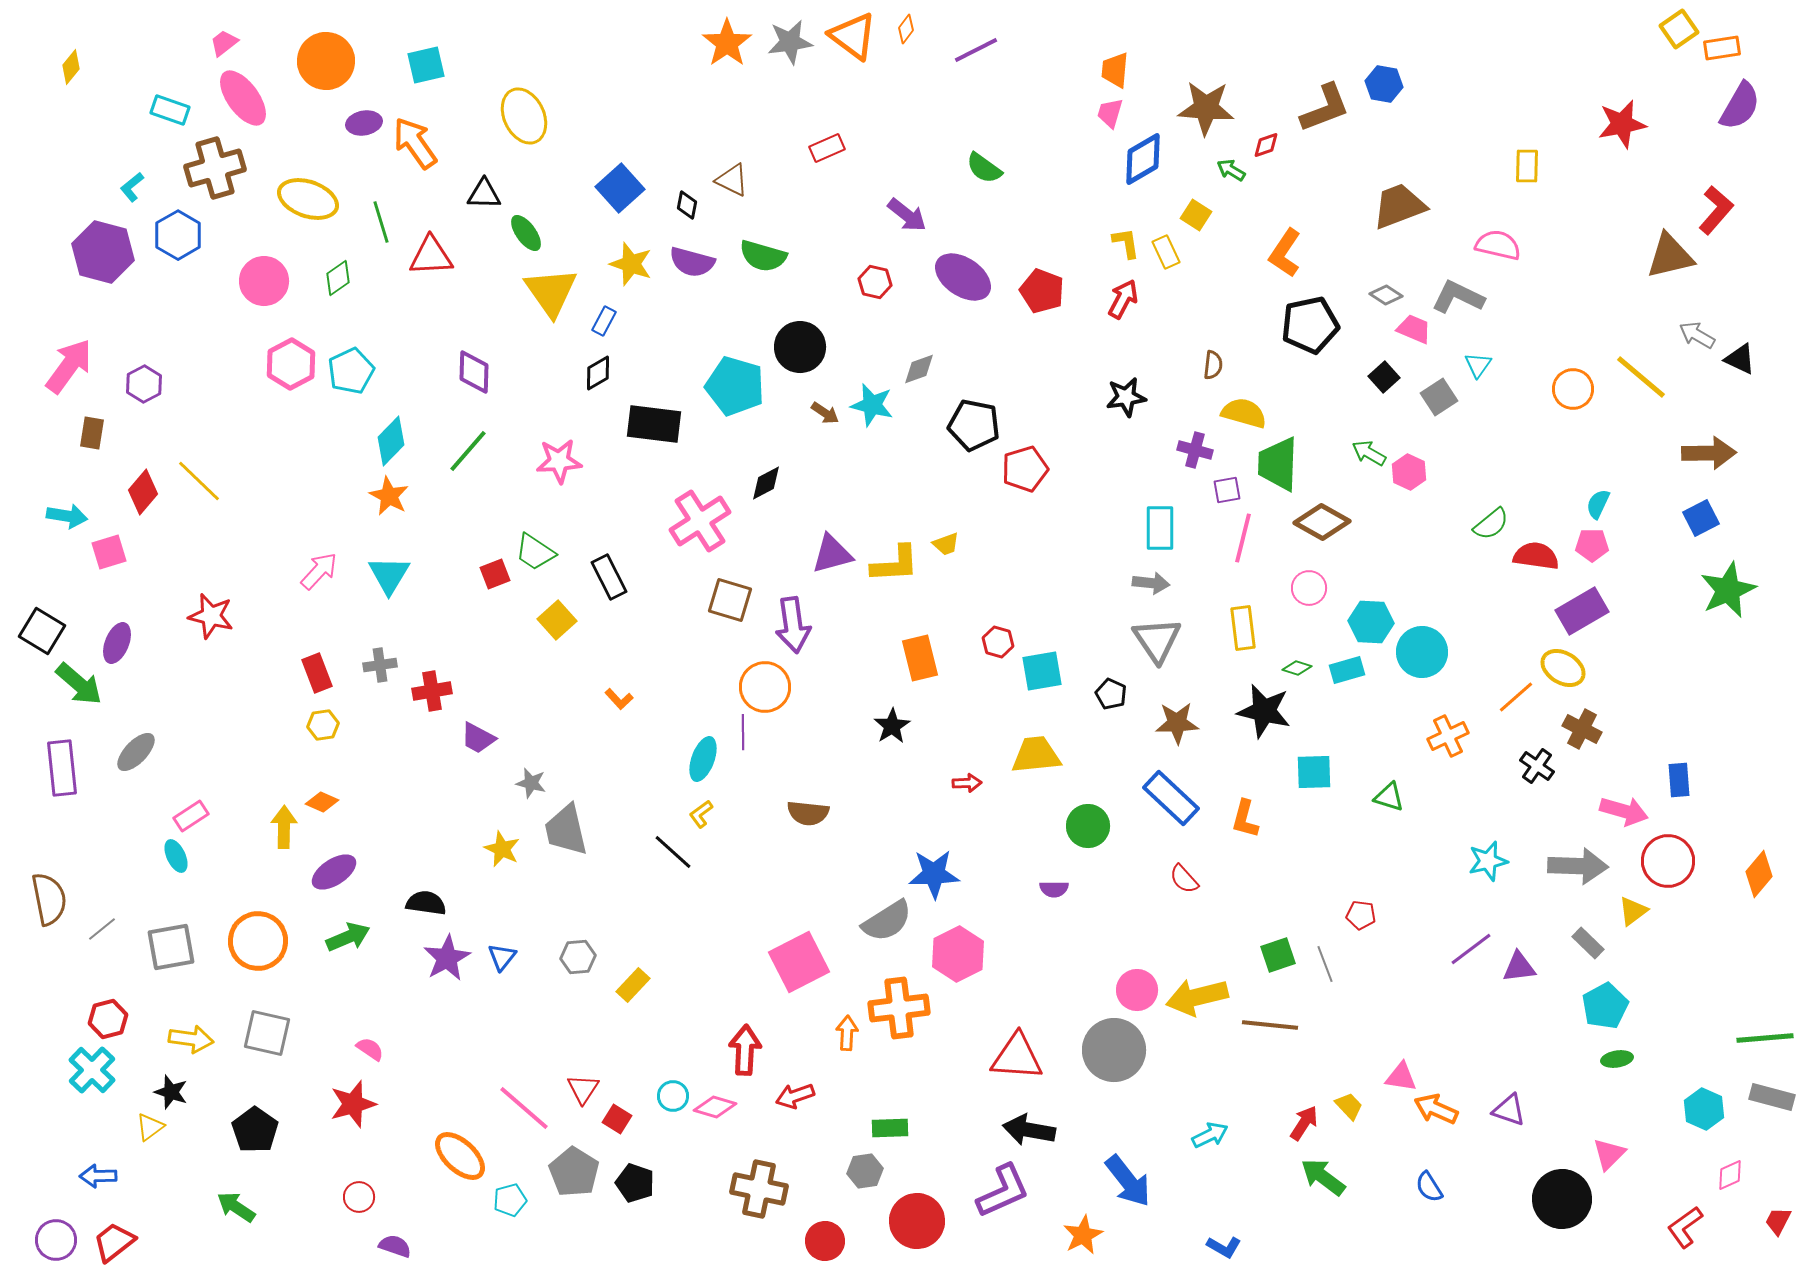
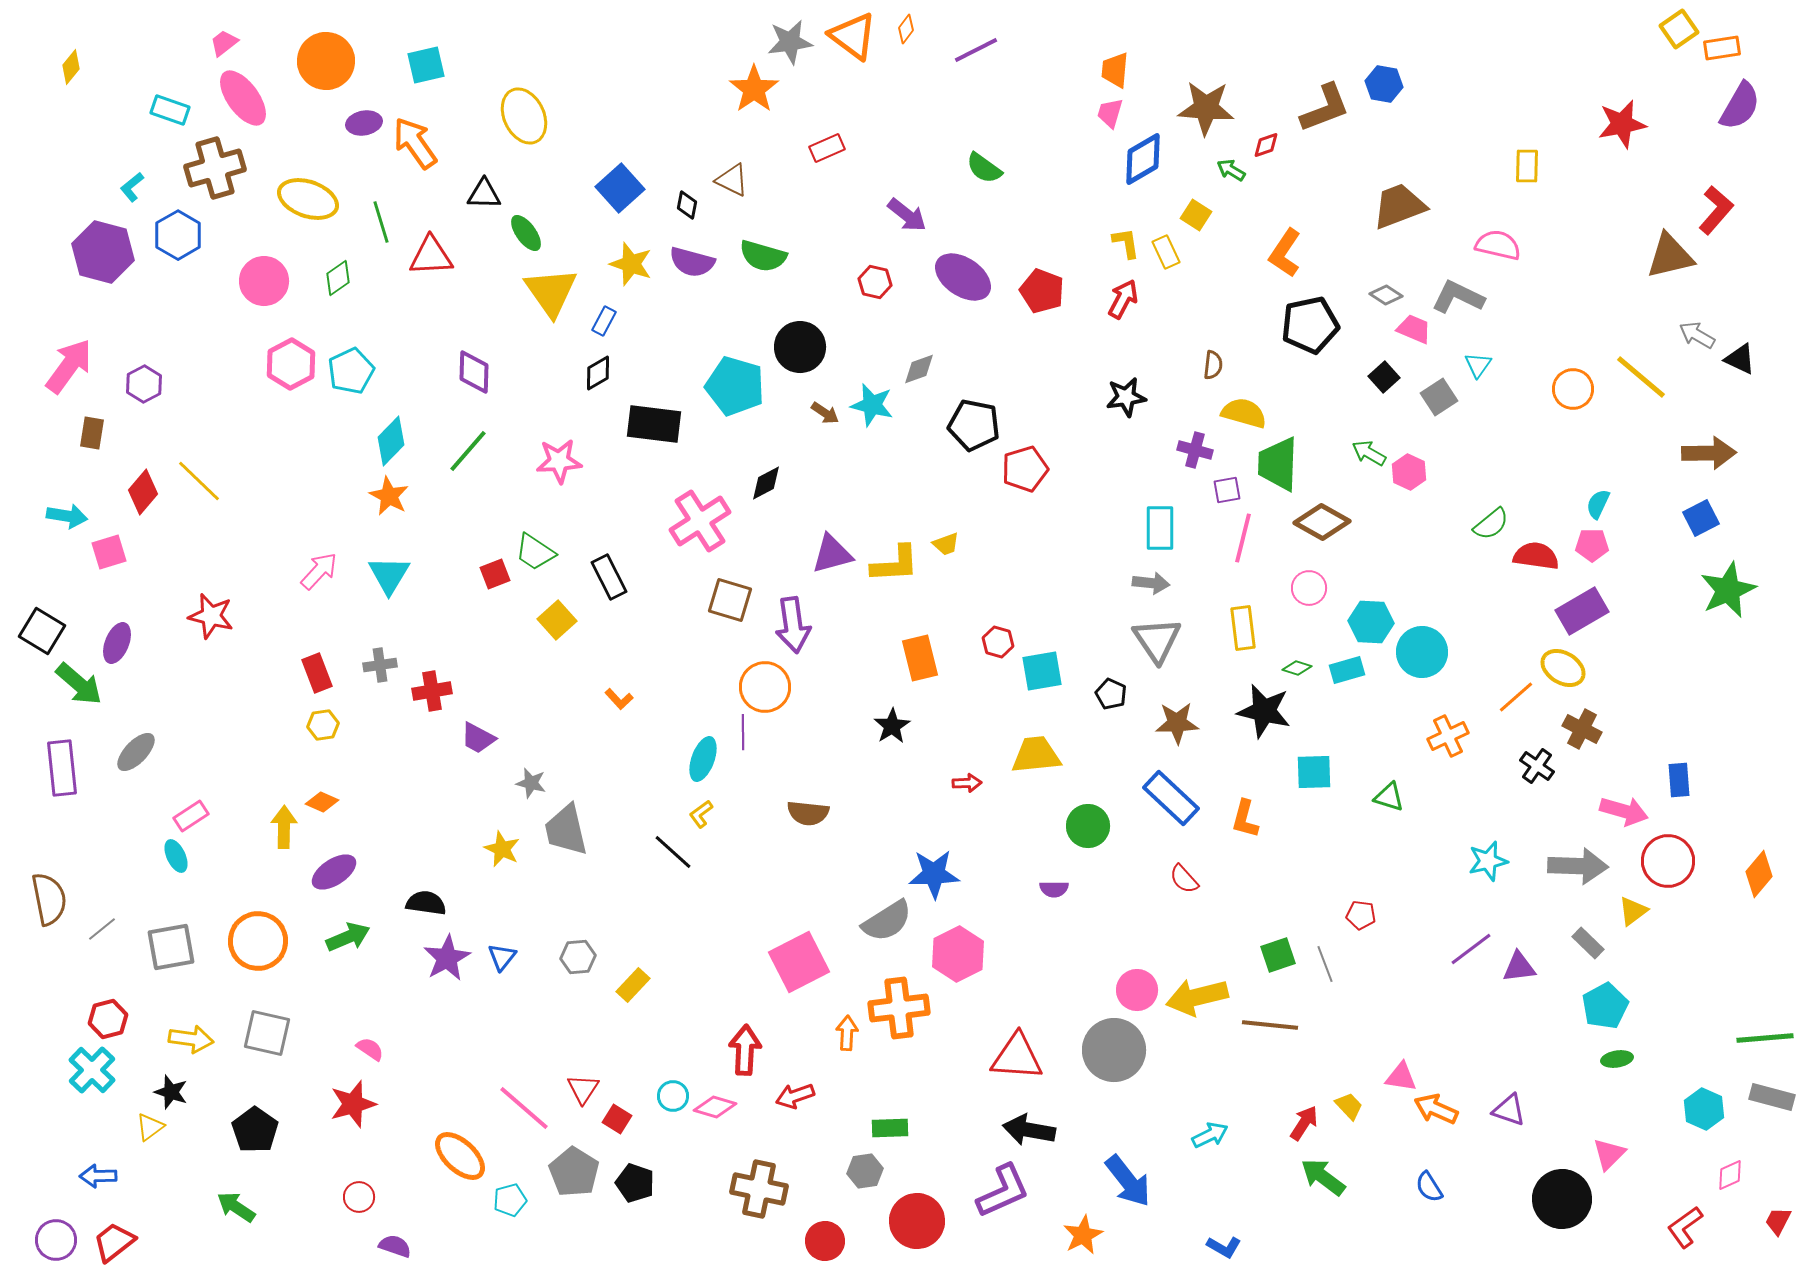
orange star at (727, 43): moved 27 px right, 46 px down
